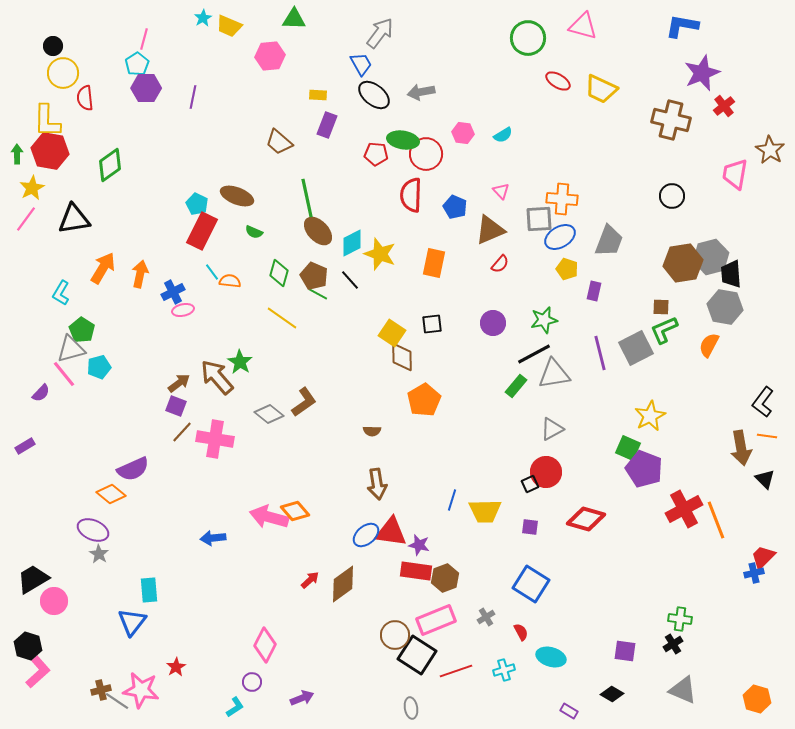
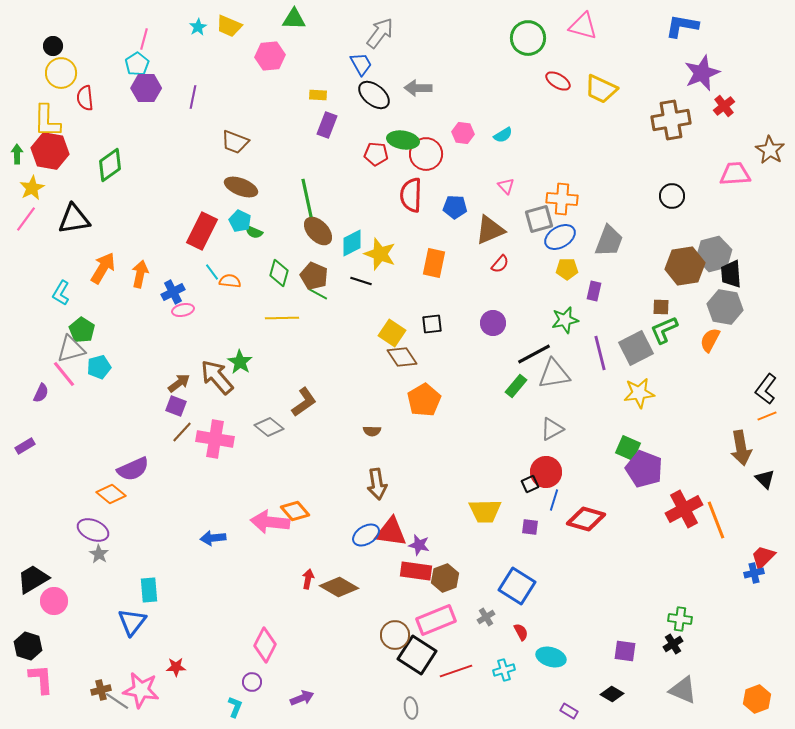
cyan star at (203, 18): moved 5 px left, 9 px down
yellow circle at (63, 73): moved 2 px left
gray arrow at (421, 92): moved 3 px left, 4 px up; rotated 12 degrees clockwise
brown cross at (671, 120): rotated 24 degrees counterclockwise
brown trapezoid at (279, 142): moved 44 px left; rotated 20 degrees counterclockwise
pink trapezoid at (735, 174): rotated 76 degrees clockwise
pink triangle at (501, 191): moved 5 px right, 5 px up
brown ellipse at (237, 196): moved 4 px right, 9 px up
cyan pentagon at (197, 204): moved 43 px right, 17 px down
blue pentagon at (455, 207): rotated 20 degrees counterclockwise
gray square at (539, 219): rotated 12 degrees counterclockwise
gray hexagon at (711, 257): moved 3 px right, 3 px up
brown hexagon at (683, 263): moved 2 px right, 3 px down
yellow pentagon at (567, 269): rotated 20 degrees counterclockwise
black line at (350, 280): moved 11 px right, 1 px down; rotated 30 degrees counterclockwise
yellow line at (282, 318): rotated 36 degrees counterclockwise
green star at (544, 320): moved 21 px right
orange semicircle at (709, 345): moved 1 px right, 5 px up
brown diamond at (402, 357): rotated 32 degrees counterclockwise
purple semicircle at (41, 393): rotated 18 degrees counterclockwise
black L-shape at (763, 402): moved 3 px right, 13 px up
gray diamond at (269, 414): moved 13 px down
yellow star at (650, 416): moved 11 px left, 23 px up; rotated 20 degrees clockwise
orange line at (767, 436): moved 20 px up; rotated 30 degrees counterclockwise
blue line at (452, 500): moved 102 px right
pink arrow at (269, 517): moved 1 px right, 5 px down; rotated 9 degrees counterclockwise
blue ellipse at (366, 535): rotated 8 degrees clockwise
red arrow at (310, 580): moved 2 px left, 1 px up; rotated 36 degrees counterclockwise
brown diamond at (343, 584): moved 4 px left, 3 px down; rotated 66 degrees clockwise
blue square at (531, 584): moved 14 px left, 2 px down
red star at (176, 667): rotated 30 degrees clockwise
pink L-shape at (38, 672): moved 3 px right, 7 px down; rotated 52 degrees counterclockwise
orange hexagon at (757, 699): rotated 24 degrees clockwise
cyan L-shape at (235, 707): rotated 35 degrees counterclockwise
